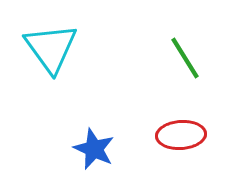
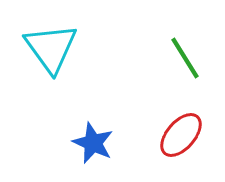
red ellipse: rotated 45 degrees counterclockwise
blue star: moved 1 px left, 6 px up
